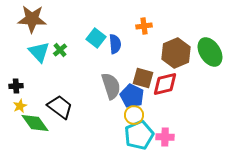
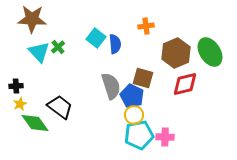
orange cross: moved 2 px right
green cross: moved 2 px left, 3 px up
red diamond: moved 20 px right
yellow star: moved 2 px up
cyan pentagon: rotated 12 degrees clockwise
